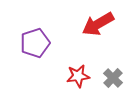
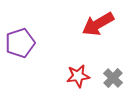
purple pentagon: moved 15 px left
